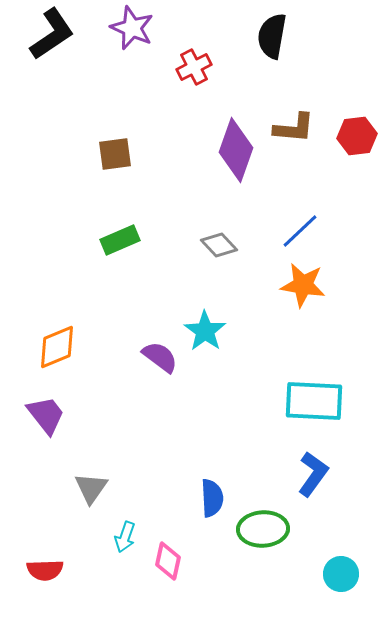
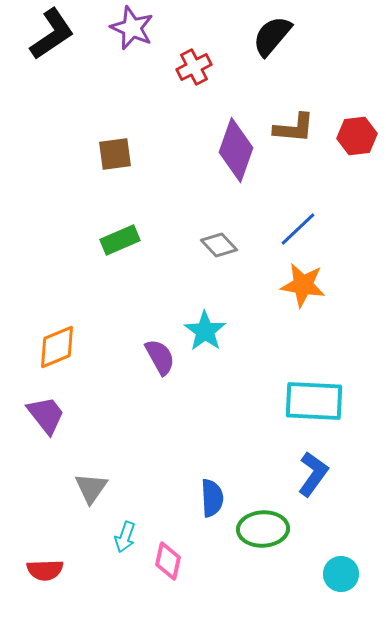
black semicircle: rotated 30 degrees clockwise
blue line: moved 2 px left, 2 px up
purple semicircle: rotated 24 degrees clockwise
